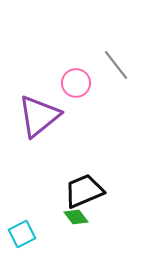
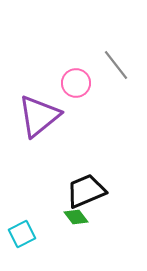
black trapezoid: moved 2 px right
